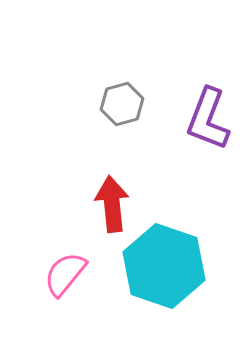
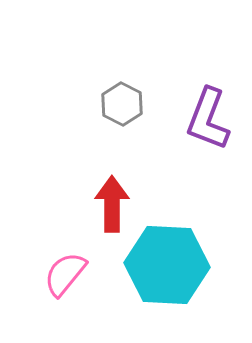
gray hexagon: rotated 18 degrees counterclockwise
red arrow: rotated 6 degrees clockwise
cyan hexagon: moved 3 px right, 1 px up; rotated 16 degrees counterclockwise
